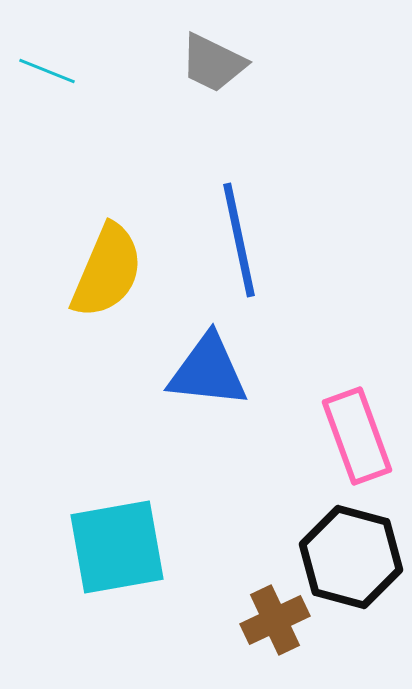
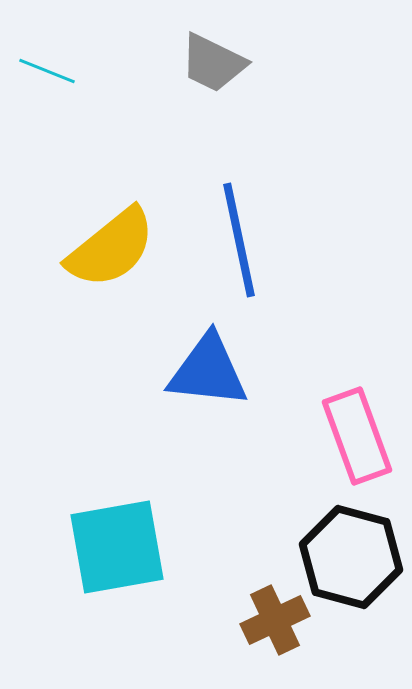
yellow semicircle: moved 4 px right, 23 px up; rotated 28 degrees clockwise
